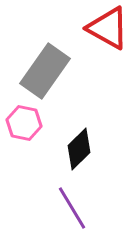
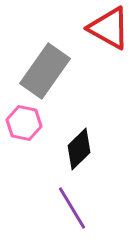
red triangle: moved 1 px right
